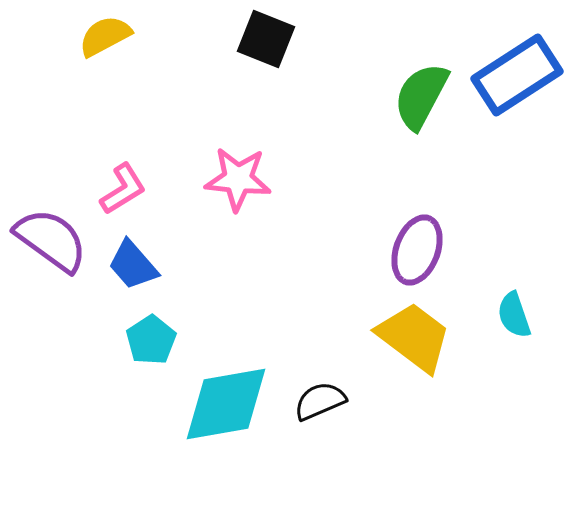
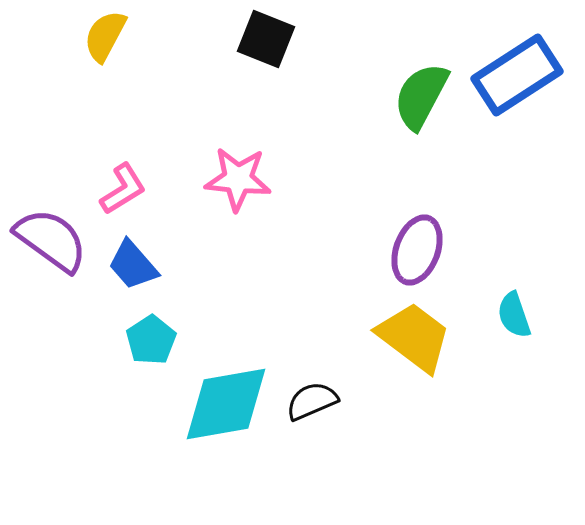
yellow semicircle: rotated 34 degrees counterclockwise
black semicircle: moved 8 px left
